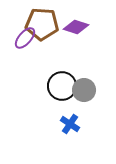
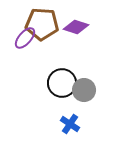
black circle: moved 3 px up
